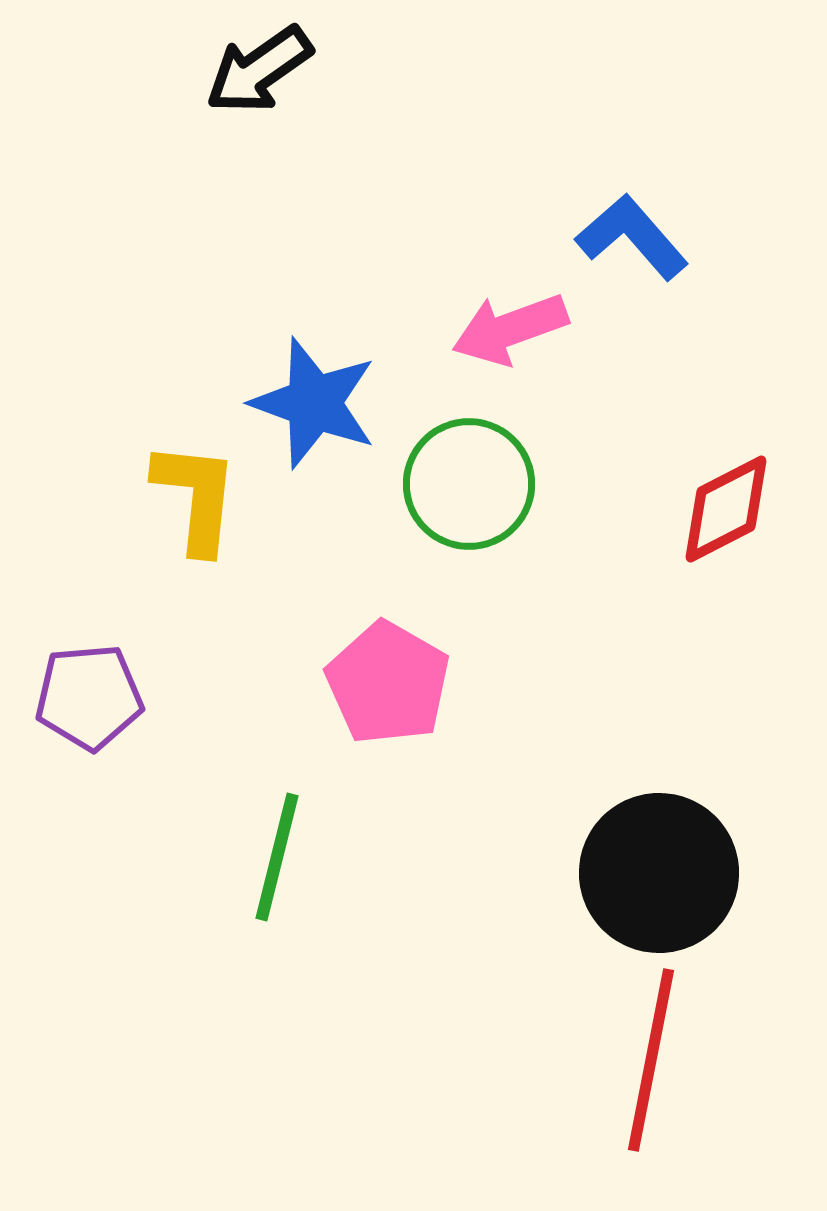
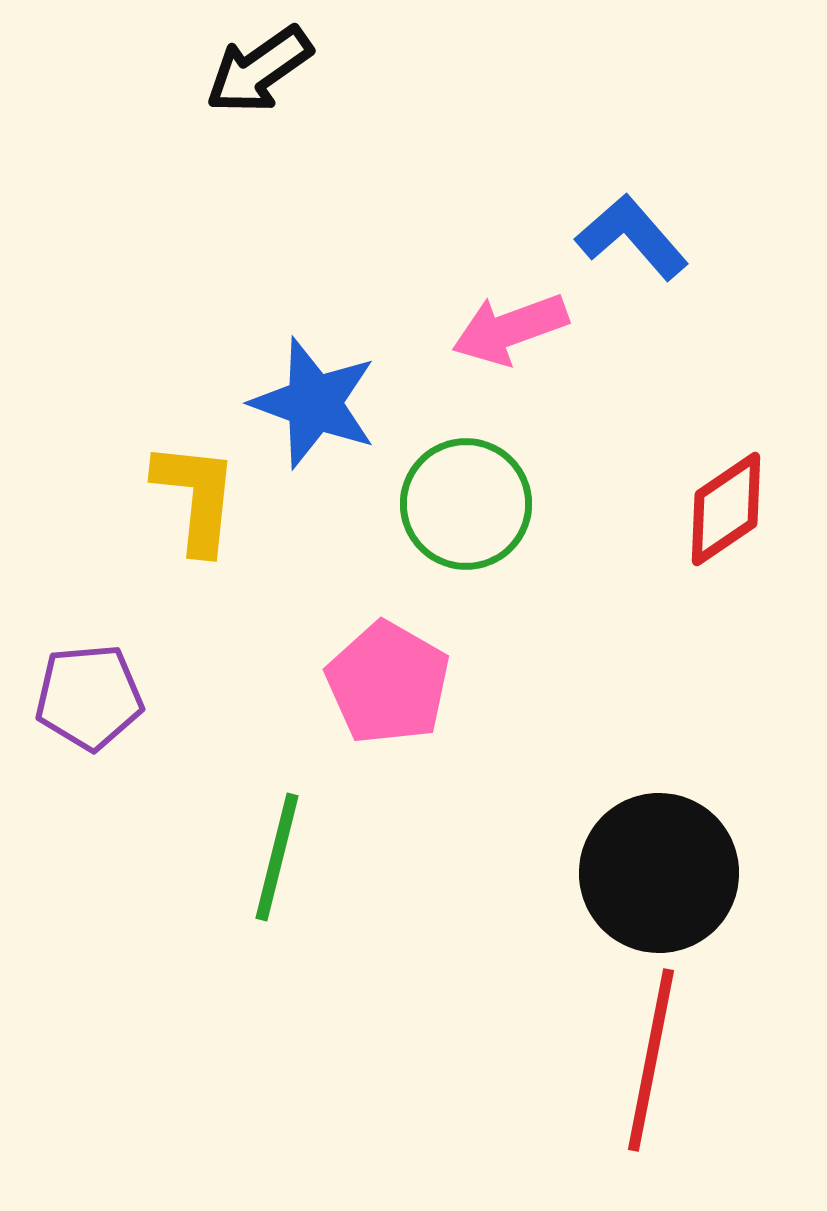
green circle: moved 3 px left, 20 px down
red diamond: rotated 7 degrees counterclockwise
